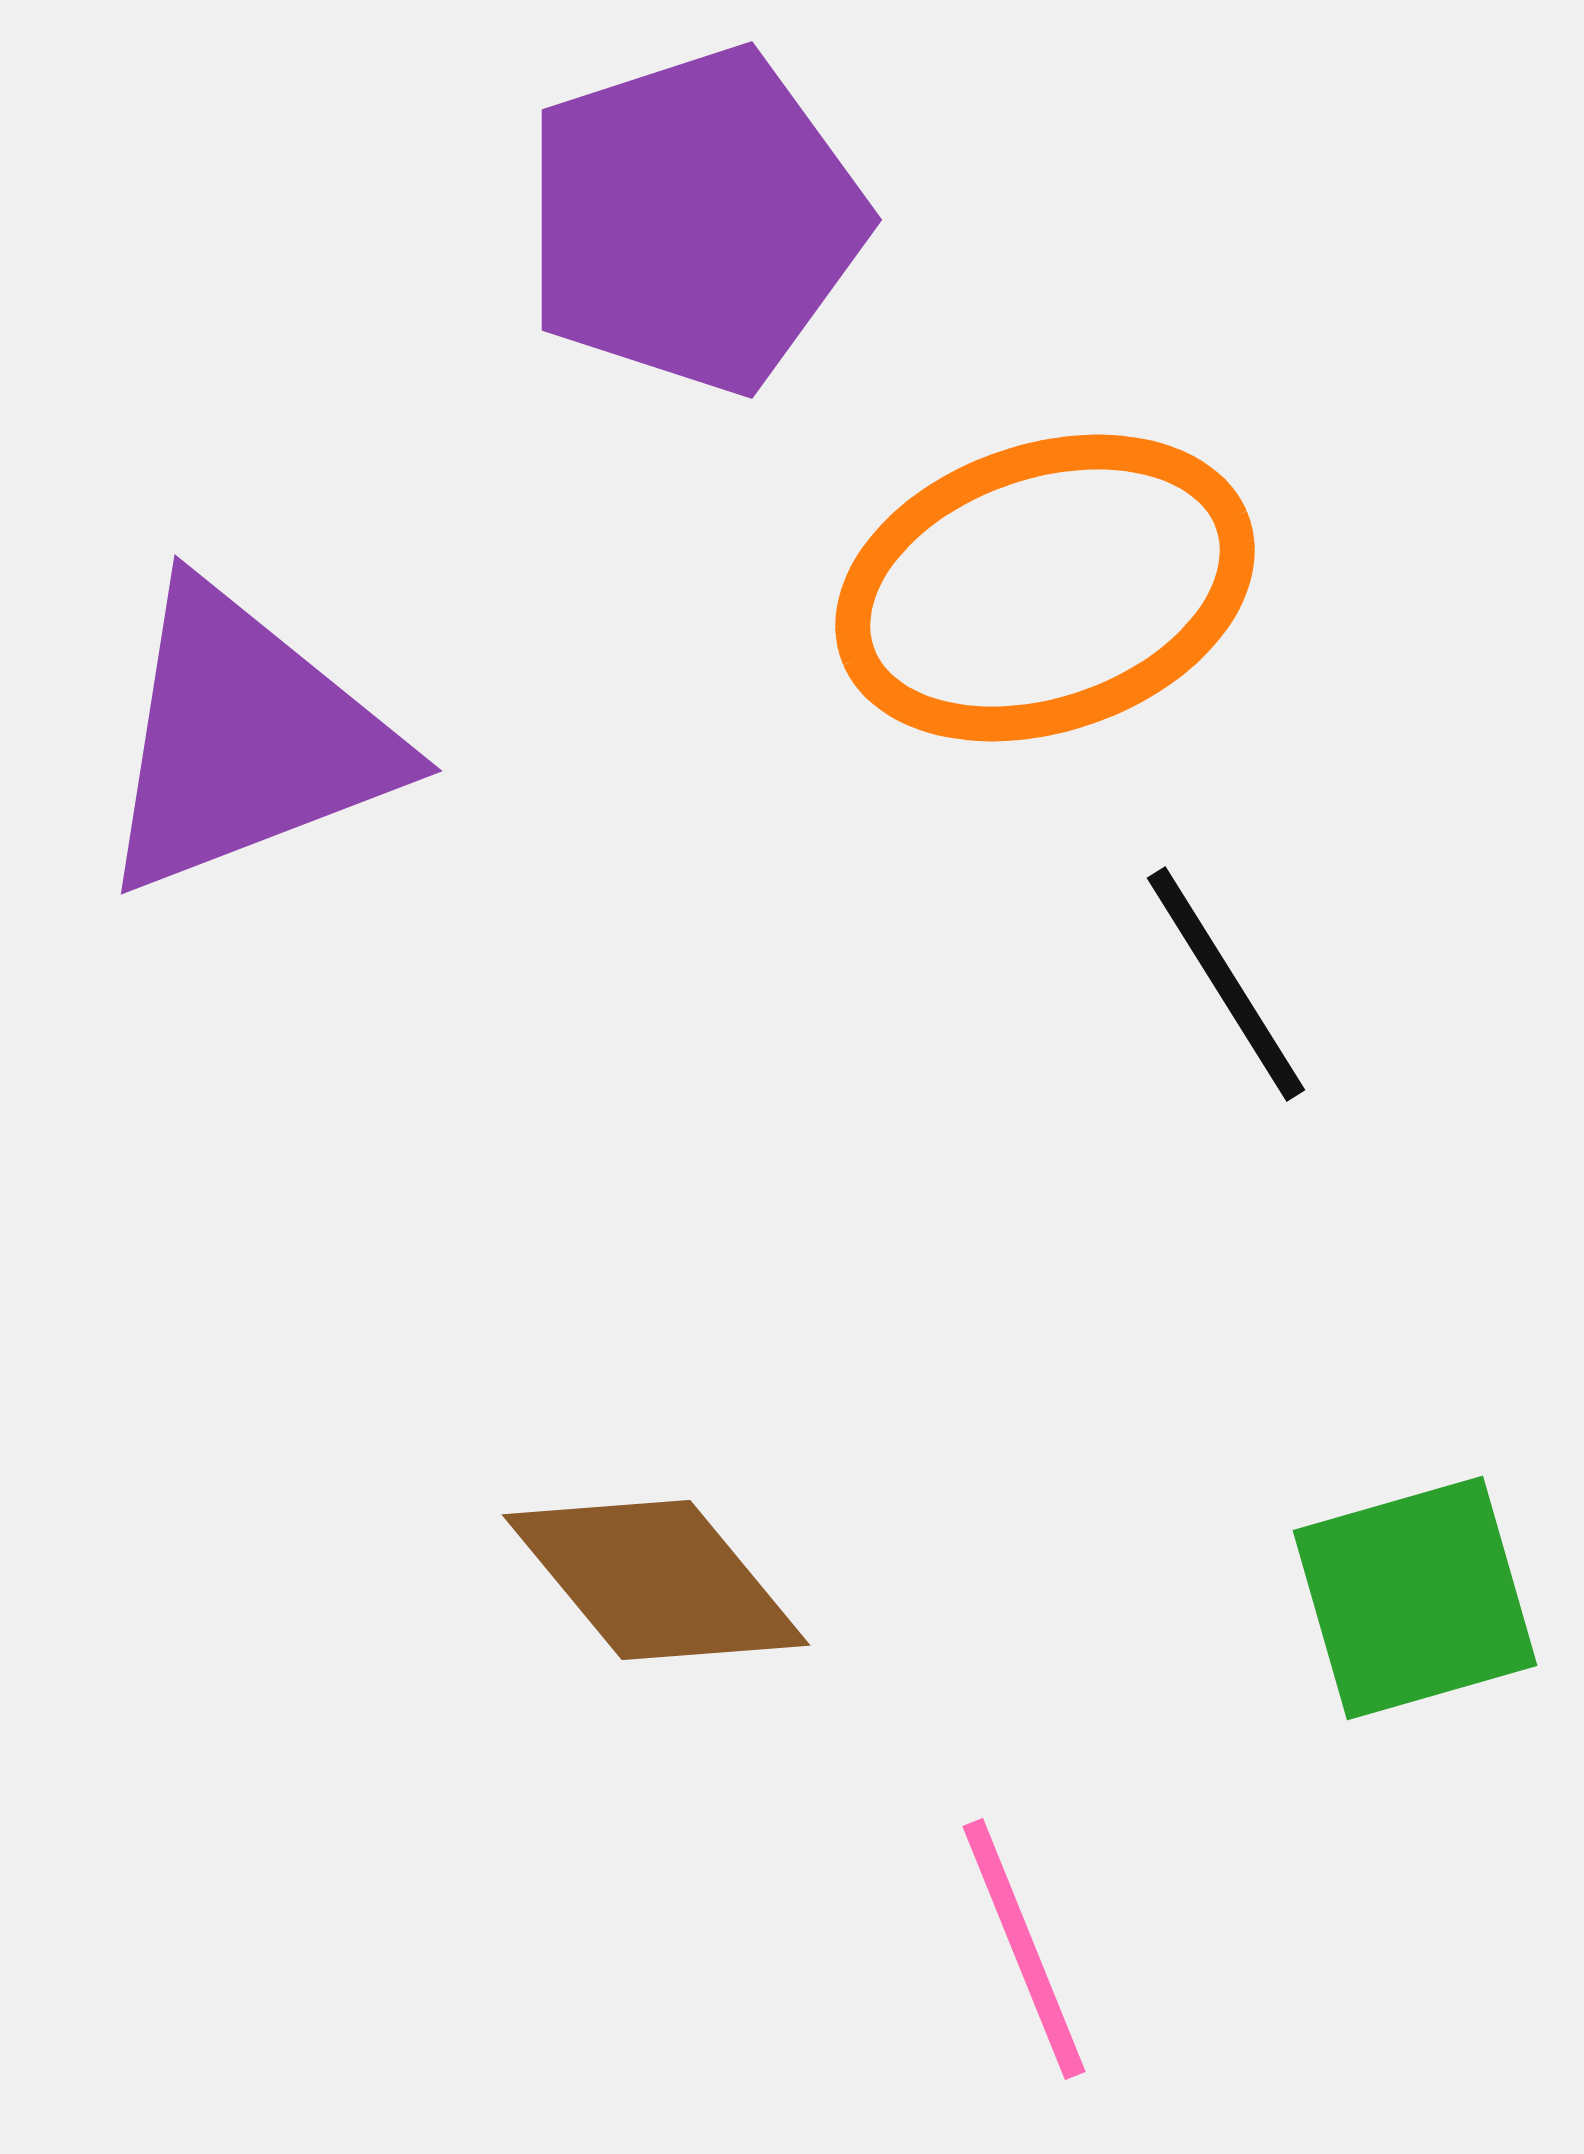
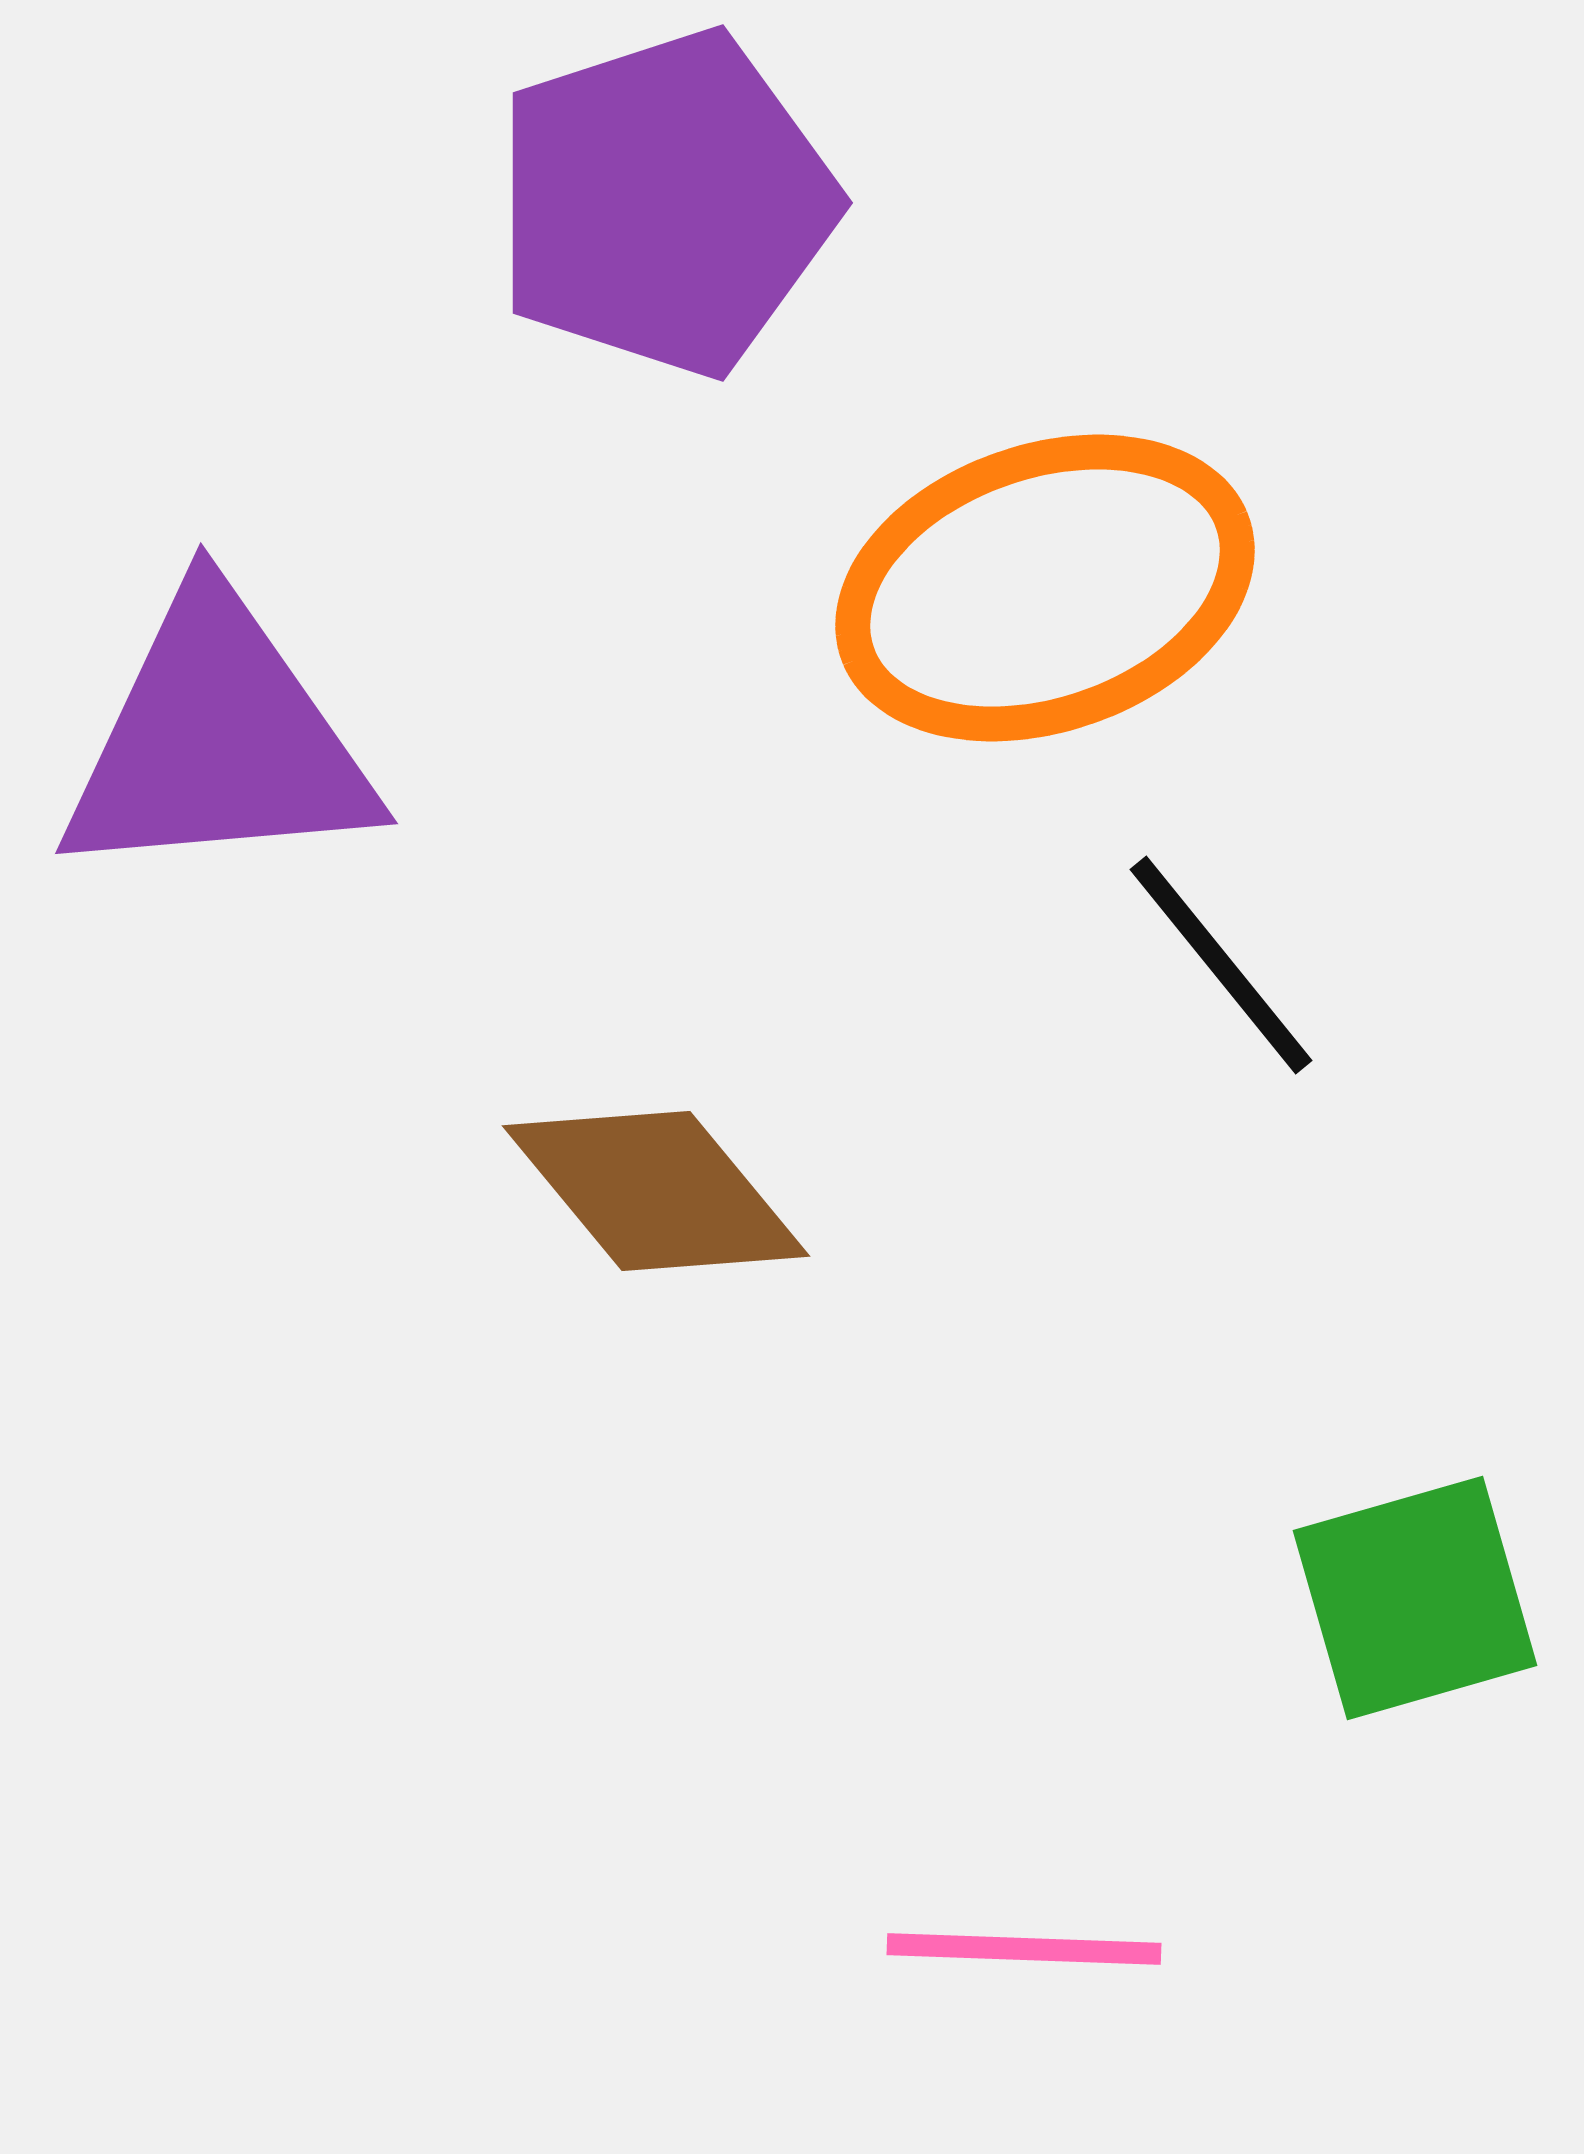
purple pentagon: moved 29 px left, 17 px up
purple triangle: moved 28 px left; rotated 16 degrees clockwise
black line: moved 5 px left, 19 px up; rotated 7 degrees counterclockwise
brown diamond: moved 389 px up
pink line: rotated 66 degrees counterclockwise
